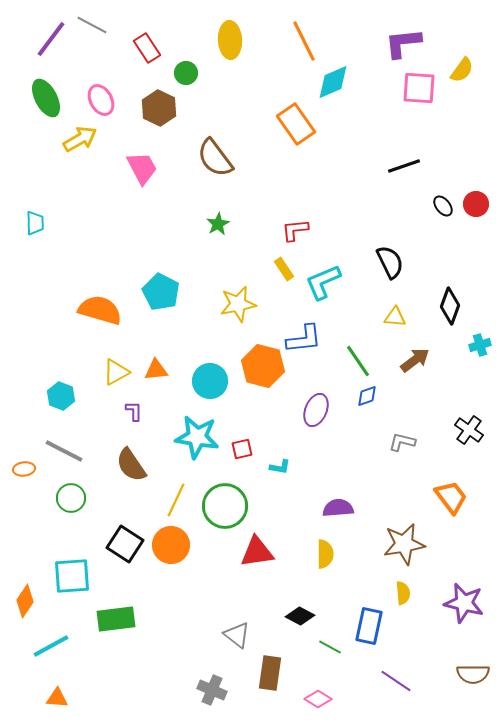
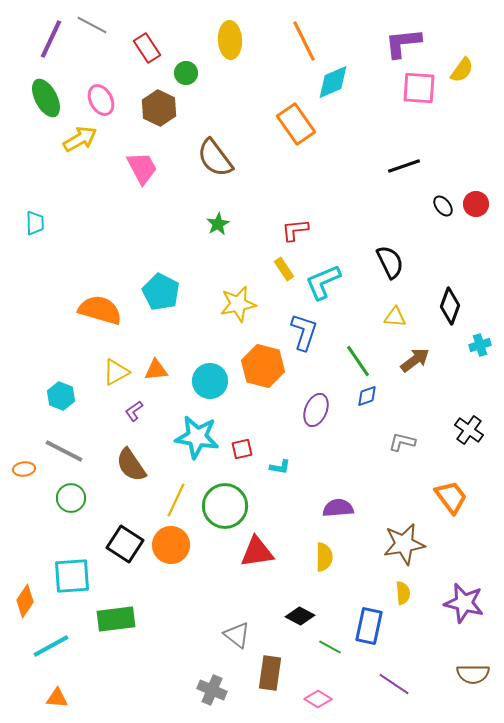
purple line at (51, 39): rotated 12 degrees counterclockwise
blue L-shape at (304, 339): moved 7 px up; rotated 66 degrees counterclockwise
purple L-shape at (134, 411): rotated 125 degrees counterclockwise
yellow semicircle at (325, 554): moved 1 px left, 3 px down
purple line at (396, 681): moved 2 px left, 3 px down
